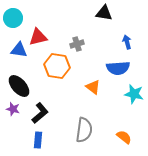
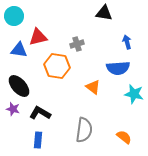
cyan circle: moved 1 px right, 2 px up
black L-shape: rotated 110 degrees counterclockwise
